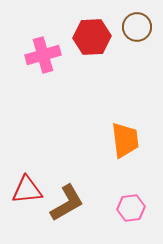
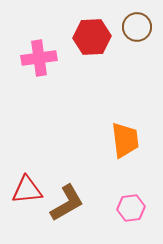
pink cross: moved 4 px left, 3 px down; rotated 8 degrees clockwise
